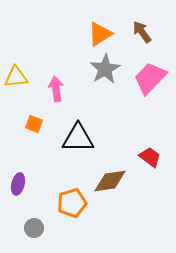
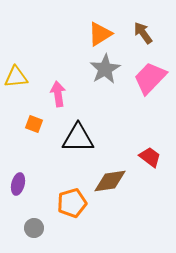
brown arrow: moved 1 px right, 1 px down
pink arrow: moved 2 px right, 5 px down
